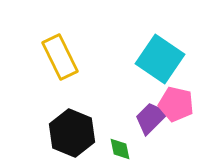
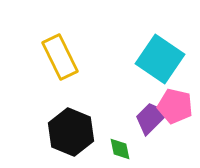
pink pentagon: moved 1 px left, 2 px down
black hexagon: moved 1 px left, 1 px up
